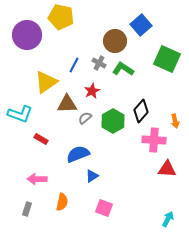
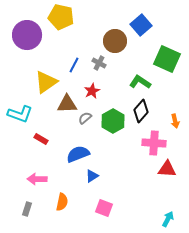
green L-shape: moved 17 px right, 13 px down
pink cross: moved 3 px down
